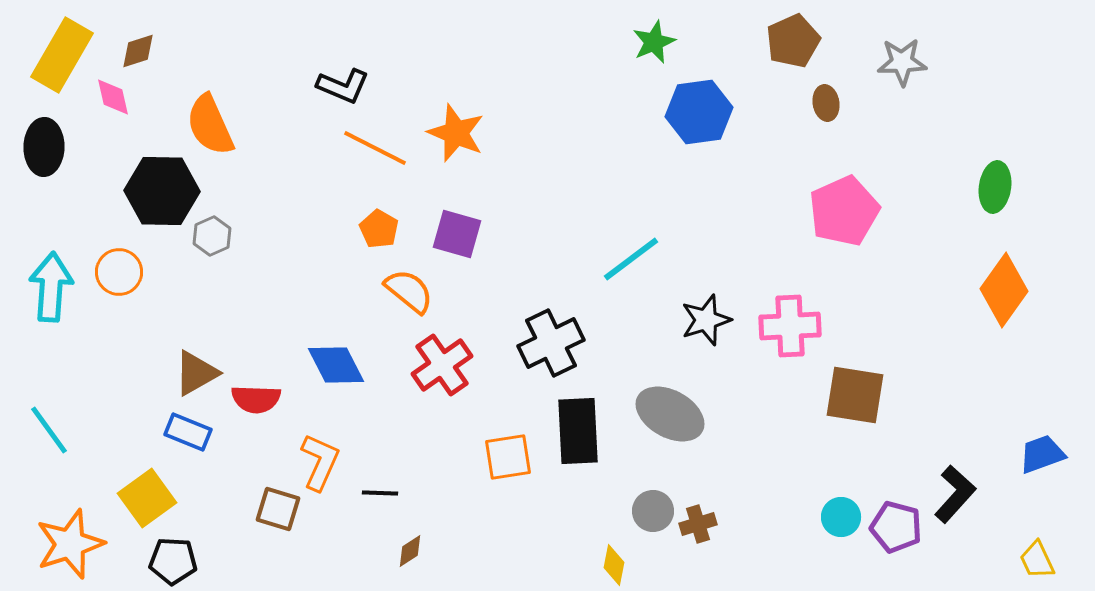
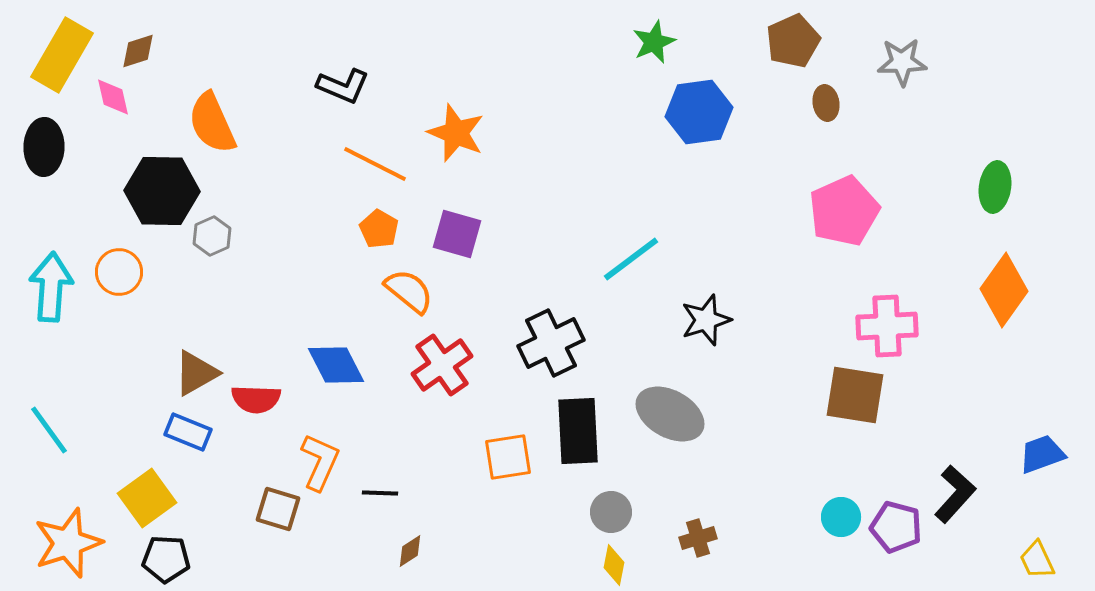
orange semicircle at (210, 125): moved 2 px right, 2 px up
orange line at (375, 148): moved 16 px down
pink cross at (790, 326): moved 97 px right
gray circle at (653, 511): moved 42 px left, 1 px down
brown cross at (698, 524): moved 14 px down
orange star at (70, 544): moved 2 px left, 1 px up
black pentagon at (173, 561): moved 7 px left, 2 px up
